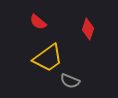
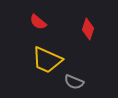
yellow trapezoid: moved 1 px left, 2 px down; rotated 60 degrees clockwise
gray semicircle: moved 4 px right, 1 px down
